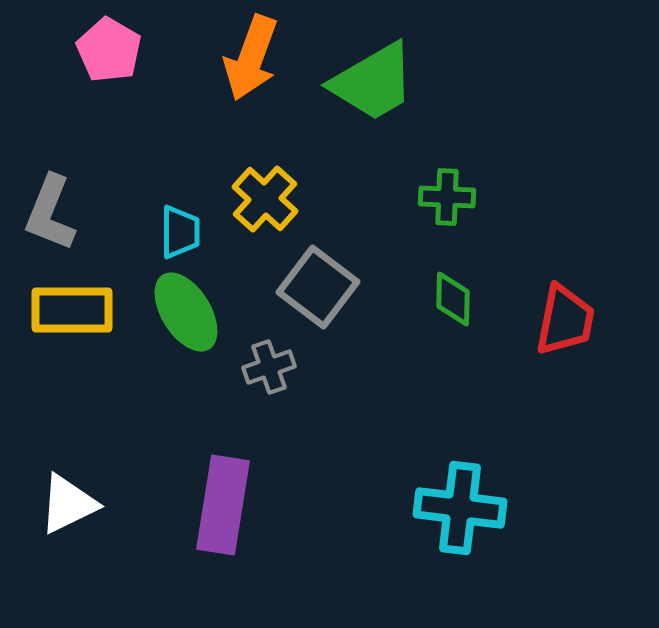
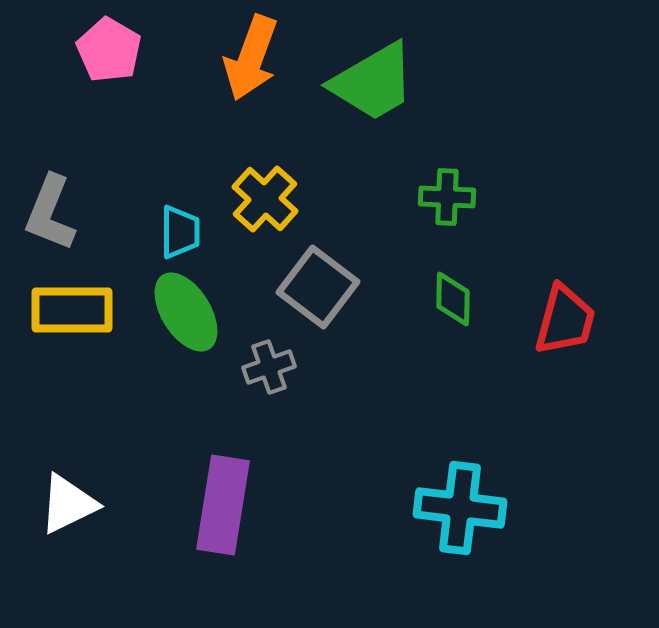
red trapezoid: rotated 4 degrees clockwise
